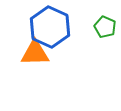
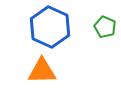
orange triangle: moved 7 px right, 18 px down
